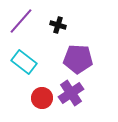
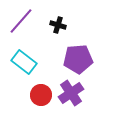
purple pentagon: rotated 8 degrees counterclockwise
red circle: moved 1 px left, 3 px up
